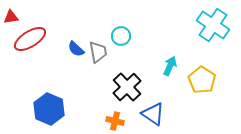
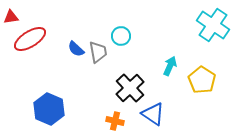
black cross: moved 3 px right, 1 px down
